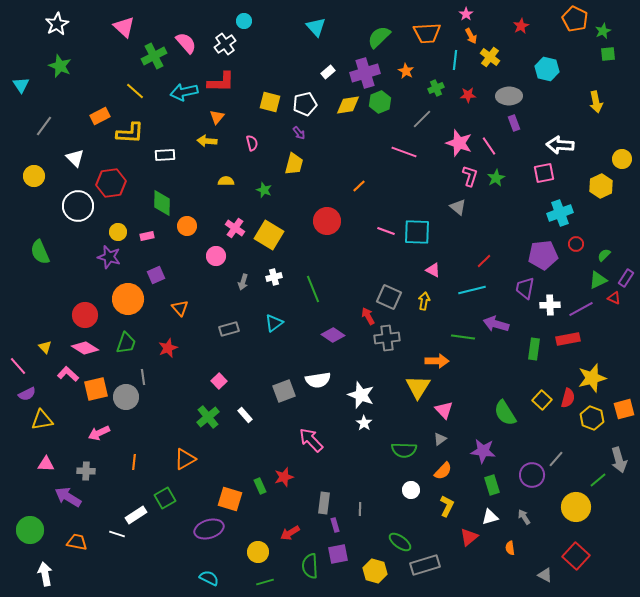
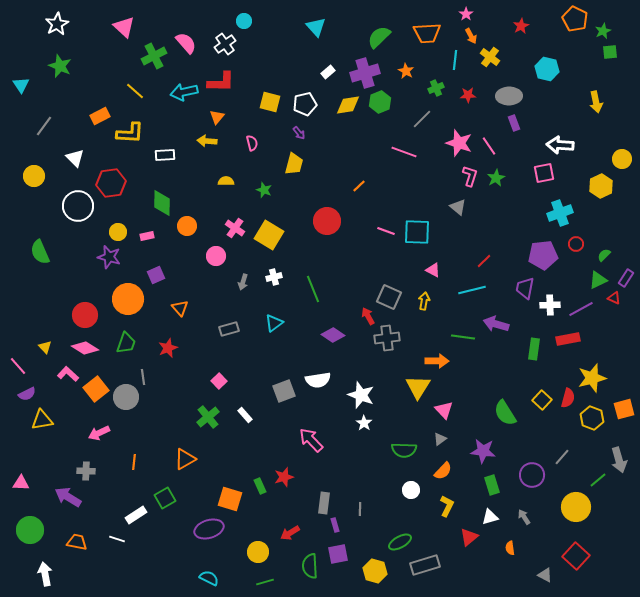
green square at (608, 54): moved 2 px right, 2 px up
orange square at (96, 389): rotated 25 degrees counterclockwise
gray line at (556, 459): moved 6 px right, 2 px up
pink triangle at (46, 464): moved 25 px left, 19 px down
white line at (117, 534): moved 5 px down
green ellipse at (400, 542): rotated 65 degrees counterclockwise
